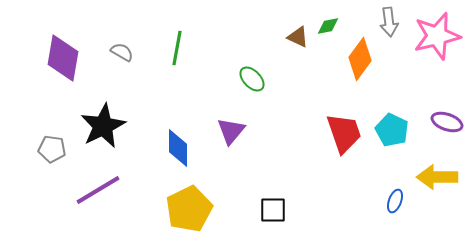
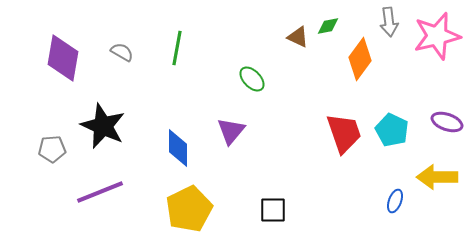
black star: rotated 21 degrees counterclockwise
gray pentagon: rotated 12 degrees counterclockwise
purple line: moved 2 px right, 2 px down; rotated 9 degrees clockwise
